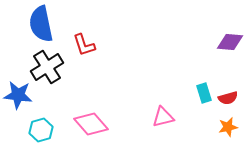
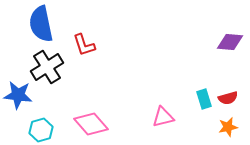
cyan rectangle: moved 6 px down
